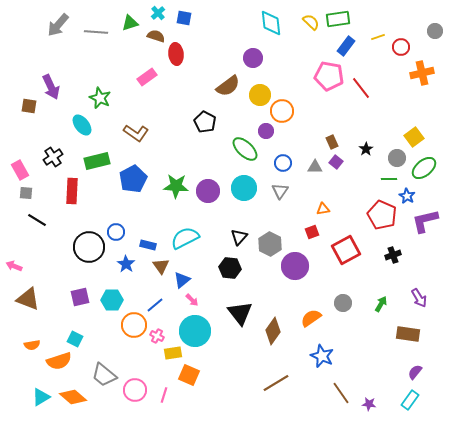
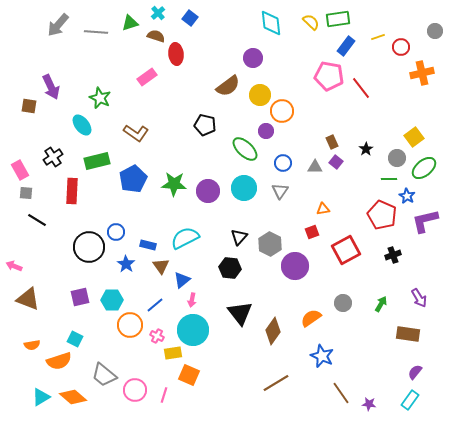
blue square at (184, 18): moved 6 px right; rotated 28 degrees clockwise
black pentagon at (205, 122): moved 3 px down; rotated 15 degrees counterclockwise
green star at (176, 186): moved 2 px left, 2 px up
pink arrow at (192, 300): rotated 56 degrees clockwise
orange circle at (134, 325): moved 4 px left
cyan circle at (195, 331): moved 2 px left, 1 px up
